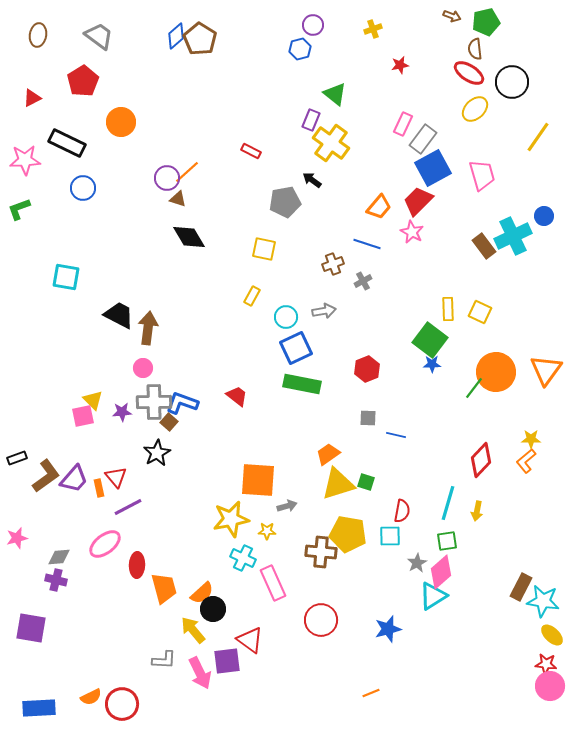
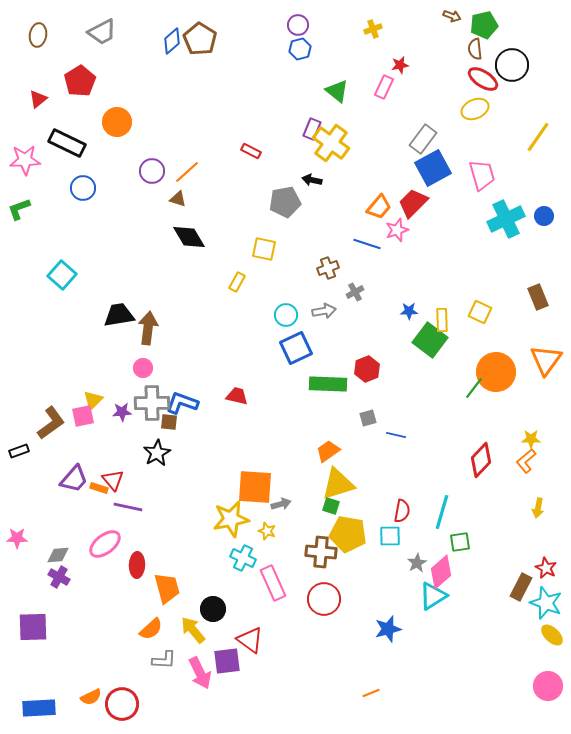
green pentagon at (486, 22): moved 2 px left, 3 px down
purple circle at (313, 25): moved 15 px left
gray trapezoid at (99, 36): moved 3 px right, 4 px up; rotated 116 degrees clockwise
blue diamond at (176, 36): moved 4 px left, 5 px down
red ellipse at (469, 73): moved 14 px right, 6 px down
red pentagon at (83, 81): moved 3 px left
black circle at (512, 82): moved 17 px up
green triangle at (335, 94): moved 2 px right, 3 px up
red triangle at (32, 98): moved 6 px right, 1 px down; rotated 12 degrees counterclockwise
yellow ellipse at (475, 109): rotated 20 degrees clockwise
purple rectangle at (311, 120): moved 1 px right, 9 px down
orange circle at (121, 122): moved 4 px left
pink rectangle at (403, 124): moved 19 px left, 37 px up
purple circle at (167, 178): moved 15 px left, 7 px up
black arrow at (312, 180): rotated 24 degrees counterclockwise
red trapezoid at (418, 201): moved 5 px left, 2 px down
pink star at (412, 232): moved 15 px left, 2 px up; rotated 25 degrees clockwise
cyan cross at (513, 236): moved 7 px left, 17 px up
brown rectangle at (484, 246): moved 54 px right, 51 px down; rotated 15 degrees clockwise
brown cross at (333, 264): moved 5 px left, 4 px down
cyan square at (66, 277): moved 4 px left, 2 px up; rotated 32 degrees clockwise
gray cross at (363, 281): moved 8 px left, 11 px down
yellow rectangle at (252, 296): moved 15 px left, 14 px up
yellow rectangle at (448, 309): moved 6 px left, 11 px down
black trapezoid at (119, 315): rotated 36 degrees counterclockwise
cyan circle at (286, 317): moved 2 px up
blue star at (432, 364): moved 23 px left, 53 px up
orange triangle at (546, 370): moved 10 px up
green rectangle at (302, 384): moved 26 px right; rotated 9 degrees counterclockwise
red trapezoid at (237, 396): rotated 25 degrees counterclockwise
yellow triangle at (93, 400): rotated 30 degrees clockwise
gray cross at (154, 402): moved 2 px left, 1 px down
gray square at (368, 418): rotated 18 degrees counterclockwise
brown square at (169, 422): rotated 36 degrees counterclockwise
orange trapezoid at (328, 454): moved 3 px up
black rectangle at (17, 458): moved 2 px right, 7 px up
brown L-shape at (46, 476): moved 5 px right, 53 px up
red triangle at (116, 477): moved 3 px left, 3 px down
orange square at (258, 480): moved 3 px left, 7 px down
green square at (366, 482): moved 35 px left, 24 px down
orange rectangle at (99, 488): rotated 60 degrees counterclockwise
cyan line at (448, 503): moved 6 px left, 9 px down
gray arrow at (287, 506): moved 6 px left, 2 px up
purple line at (128, 507): rotated 40 degrees clockwise
yellow arrow at (477, 511): moved 61 px right, 3 px up
yellow star at (267, 531): rotated 18 degrees clockwise
pink star at (17, 538): rotated 15 degrees clockwise
green square at (447, 541): moved 13 px right, 1 px down
gray diamond at (59, 557): moved 1 px left, 2 px up
purple cross at (56, 580): moved 3 px right, 3 px up; rotated 15 degrees clockwise
orange trapezoid at (164, 588): moved 3 px right
orange semicircle at (202, 593): moved 51 px left, 36 px down
cyan star at (543, 601): moved 3 px right, 2 px down; rotated 12 degrees clockwise
red circle at (321, 620): moved 3 px right, 21 px up
purple square at (31, 628): moved 2 px right, 1 px up; rotated 12 degrees counterclockwise
red star at (546, 664): moved 96 px up; rotated 20 degrees clockwise
pink circle at (550, 686): moved 2 px left
